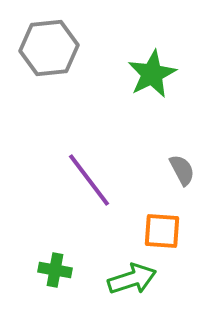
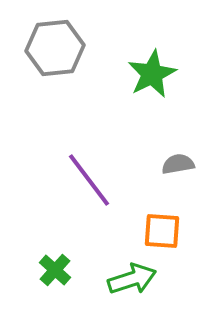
gray hexagon: moved 6 px right
gray semicircle: moved 4 px left, 6 px up; rotated 72 degrees counterclockwise
green cross: rotated 32 degrees clockwise
